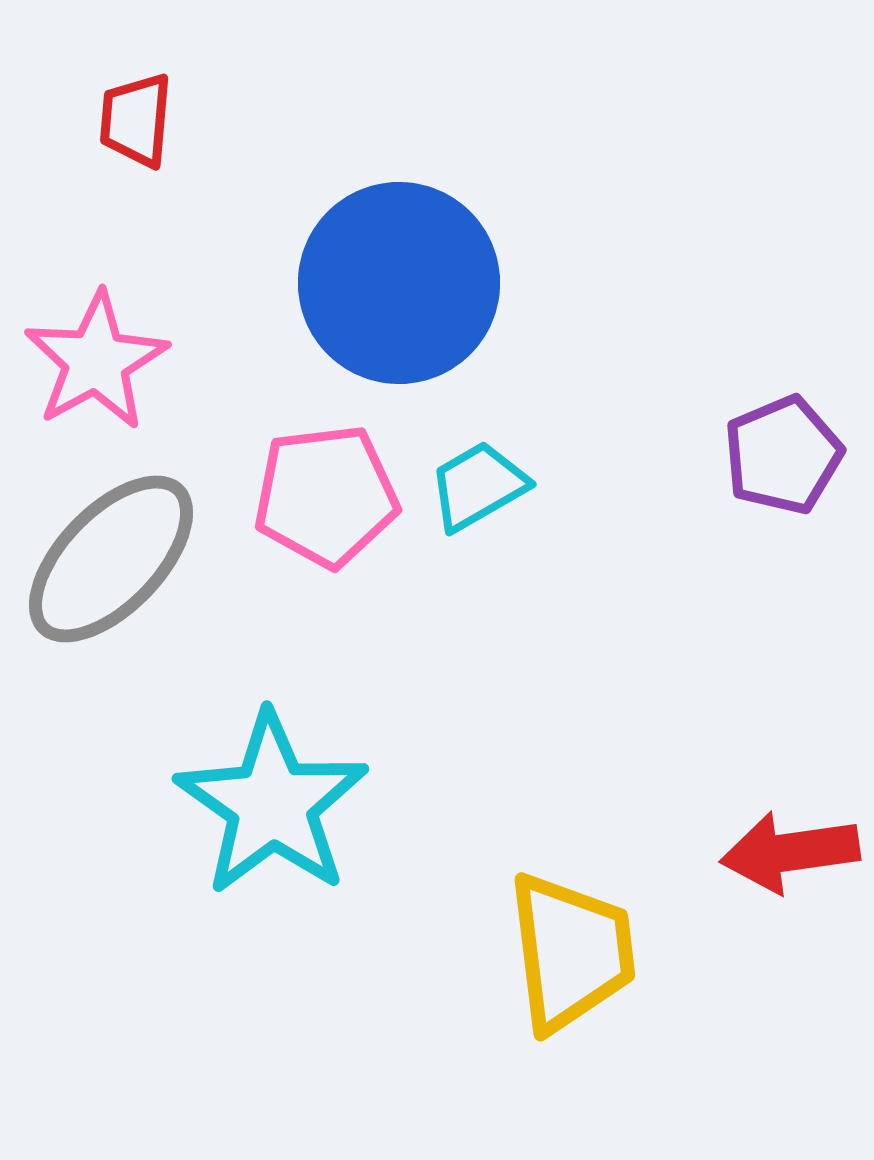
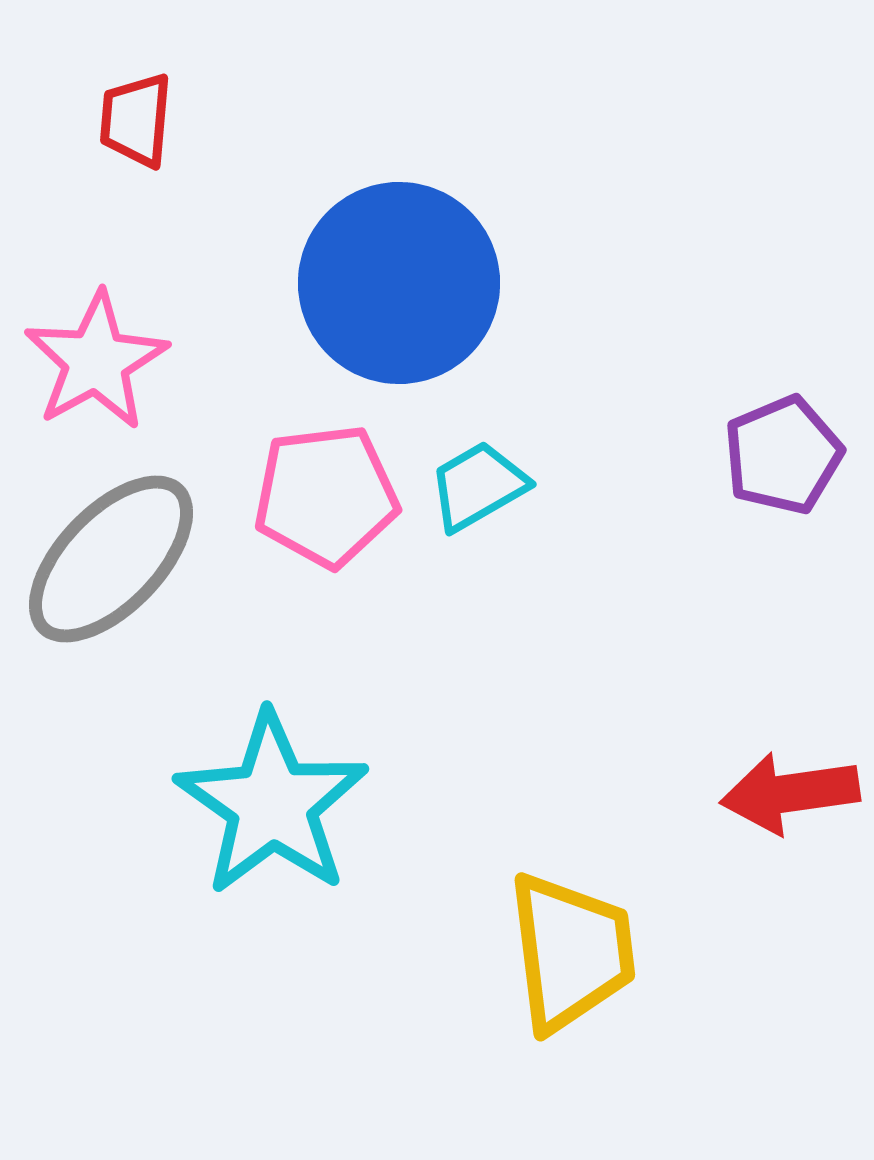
red arrow: moved 59 px up
